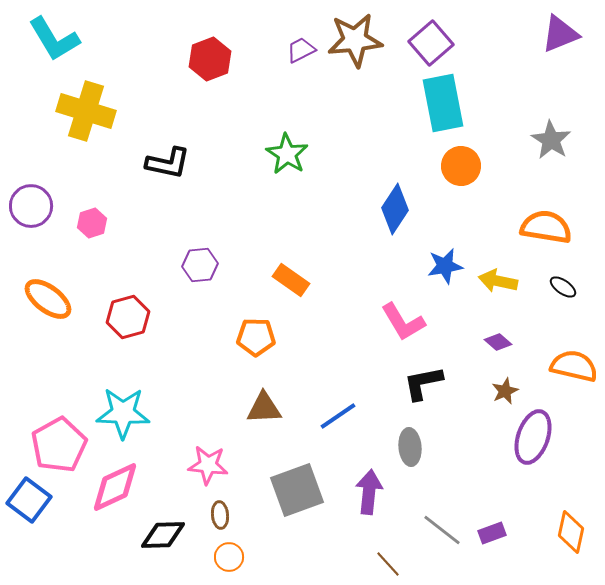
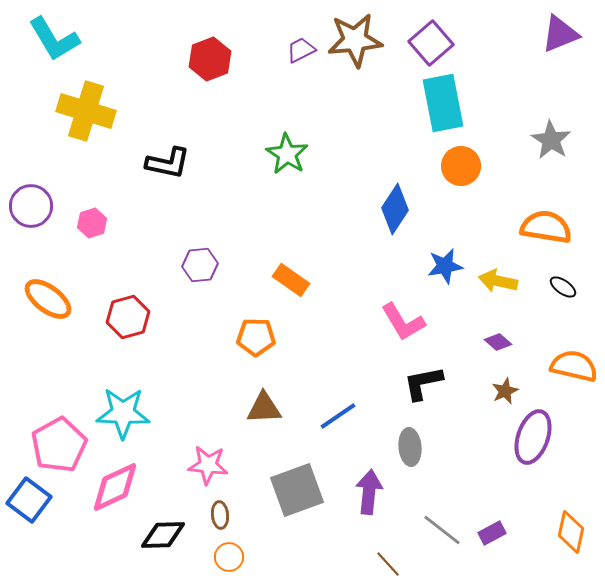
purple rectangle at (492, 533): rotated 8 degrees counterclockwise
